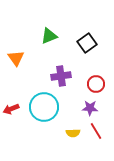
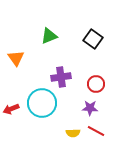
black square: moved 6 px right, 4 px up; rotated 18 degrees counterclockwise
purple cross: moved 1 px down
cyan circle: moved 2 px left, 4 px up
red line: rotated 30 degrees counterclockwise
